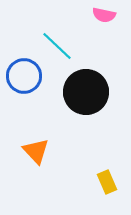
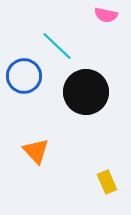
pink semicircle: moved 2 px right
